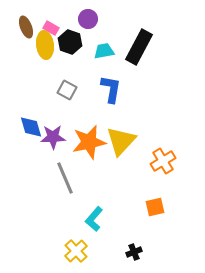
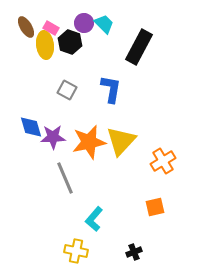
purple circle: moved 4 px left, 4 px down
brown ellipse: rotated 10 degrees counterclockwise
cyan trapezoid: moved 27 px up; rotated 55 degrees clockwise
yellow cross: rotated 35 degrees counterclockwise
